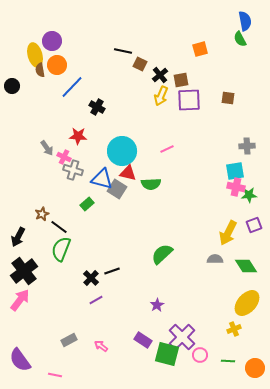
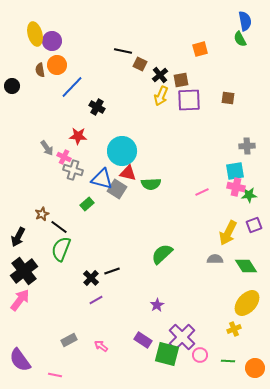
yellow ellipse at (35, 55): moved 21 px up
pink line at (167, 149): moved 35 px right, 43 px down
